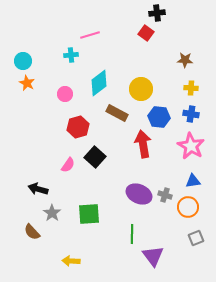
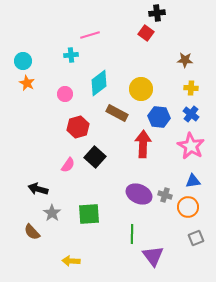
blue cross: rotated 28 degrees clockwise
red arrow: rotated 12 degrees clockwise
